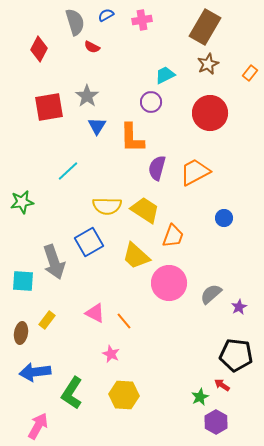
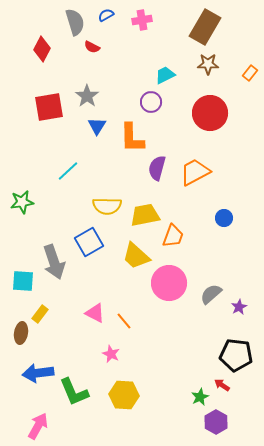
red diamond at (39, 49): moved 3 px right
brown star at (208, 64): rotated 25 degrees clockwise
yellow trapezoid at (145, 210): moved 5 px down; rotated 44 degrees counterclockwise
yellow rectangle at (47, 320): moved 7 px left, 6 px up
blue arrow at (35, 372): moved 3 px right, 1 px down
green L-shape at (72, 393): moved 2 px right, 1 px up; rotated 56 degrees counterclockwise
